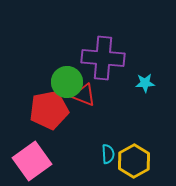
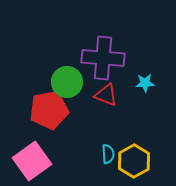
red triangle: moved 22 px right
